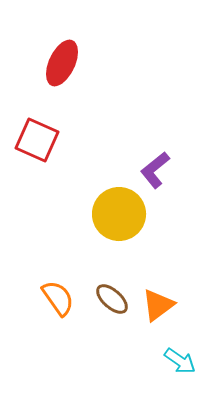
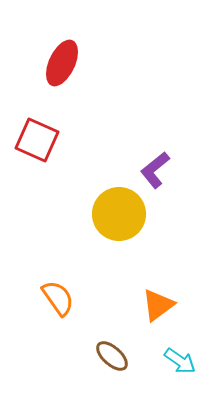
brown ellipse: moved 57 px down
